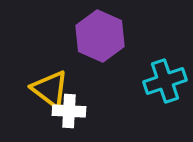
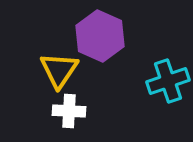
cyan cross: moved 3 px right
yellow triangle: moved 9 px right, 19 px up; rotated 27 degrees clockwise
